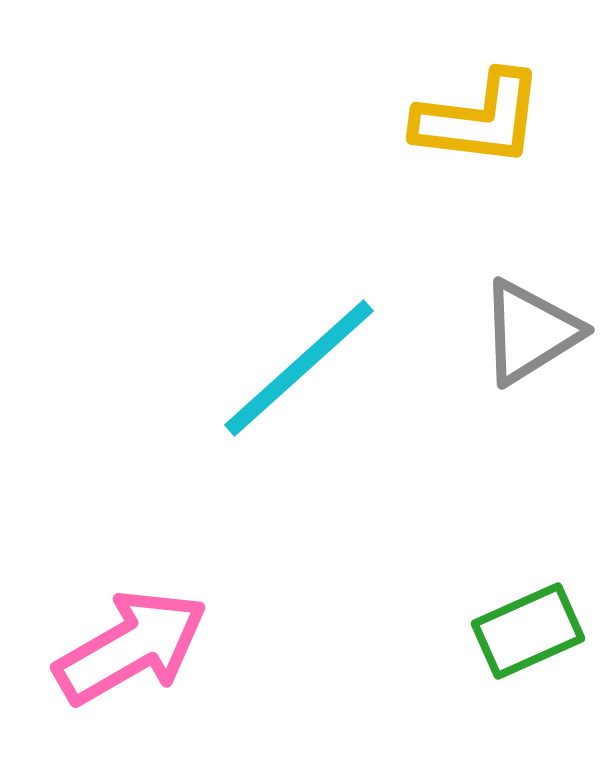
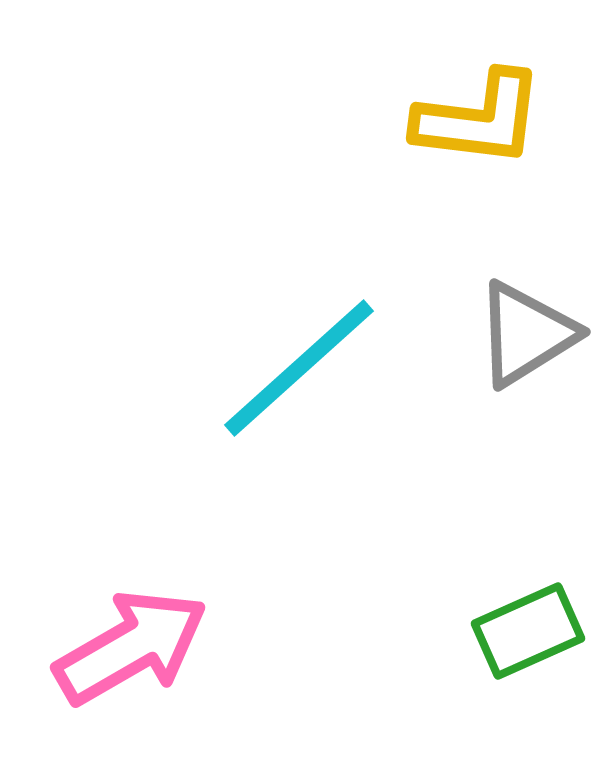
gray triangle: moved 4 px left, 2 px down
